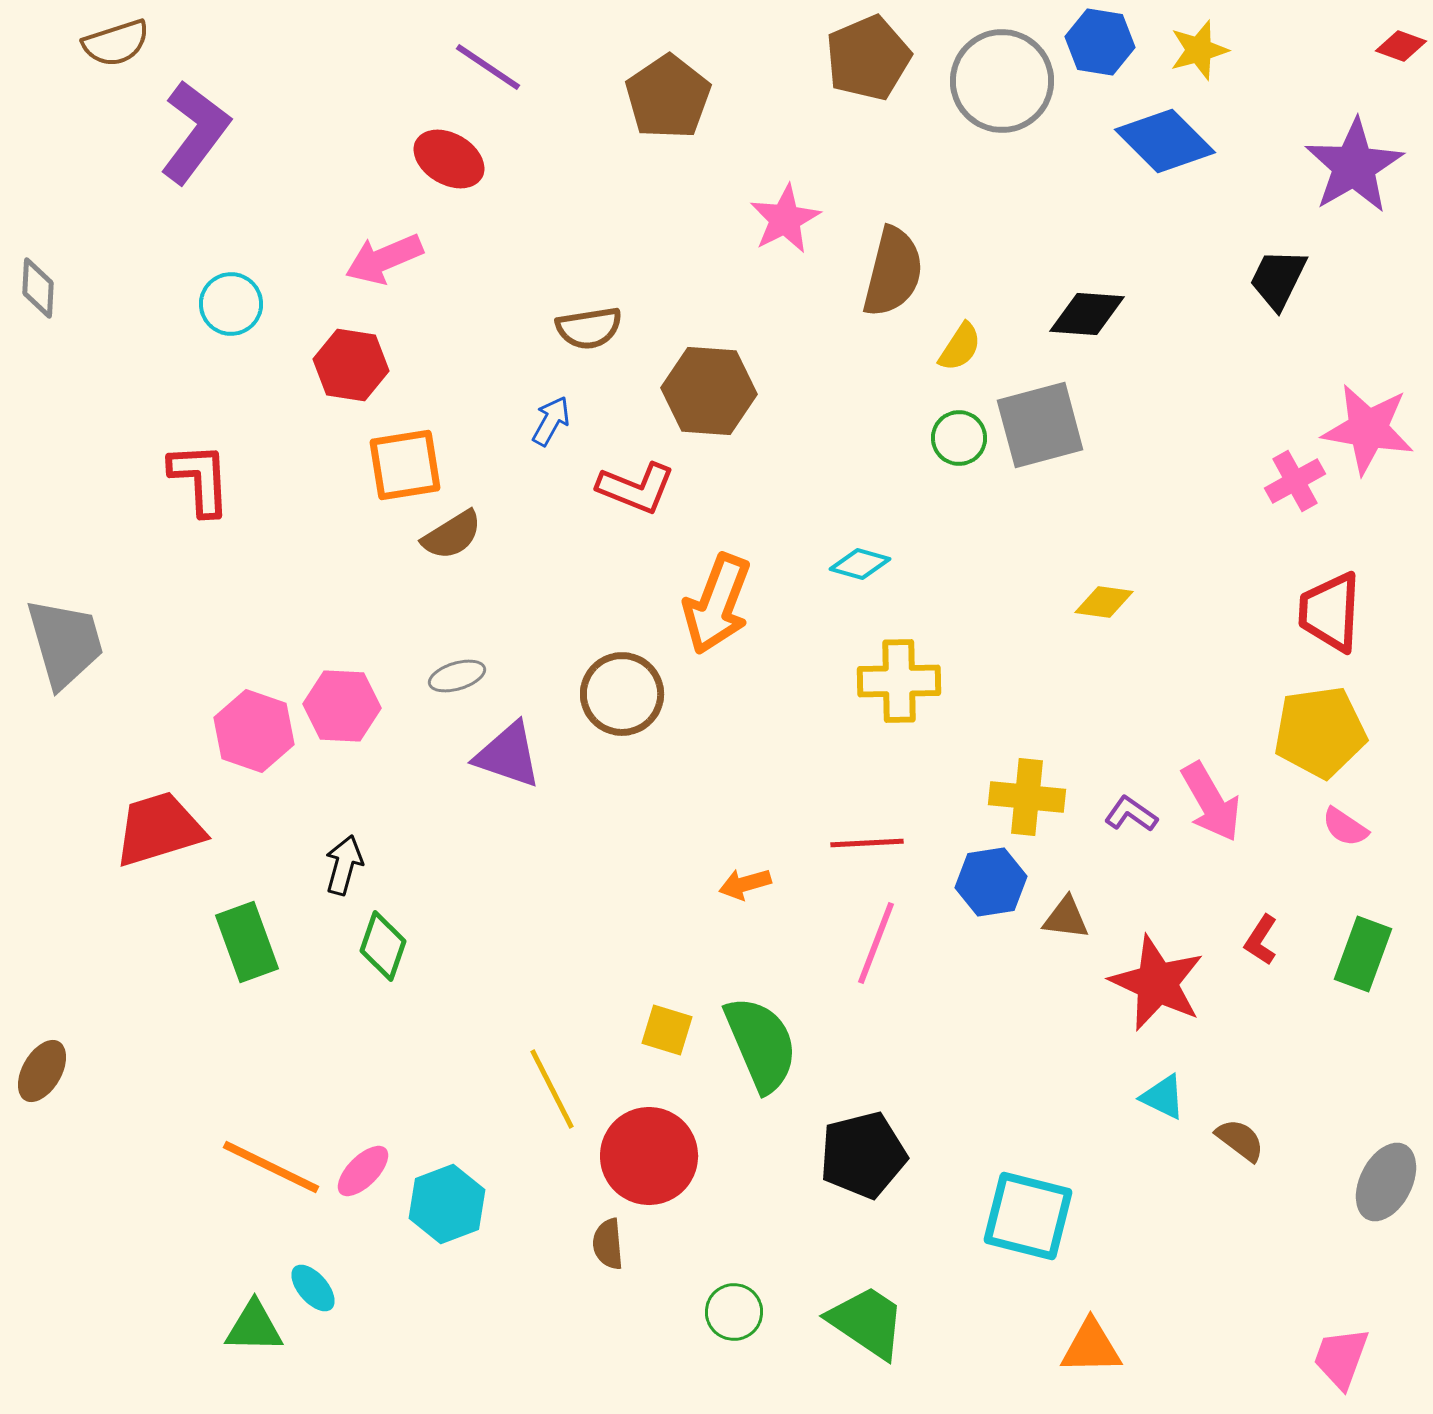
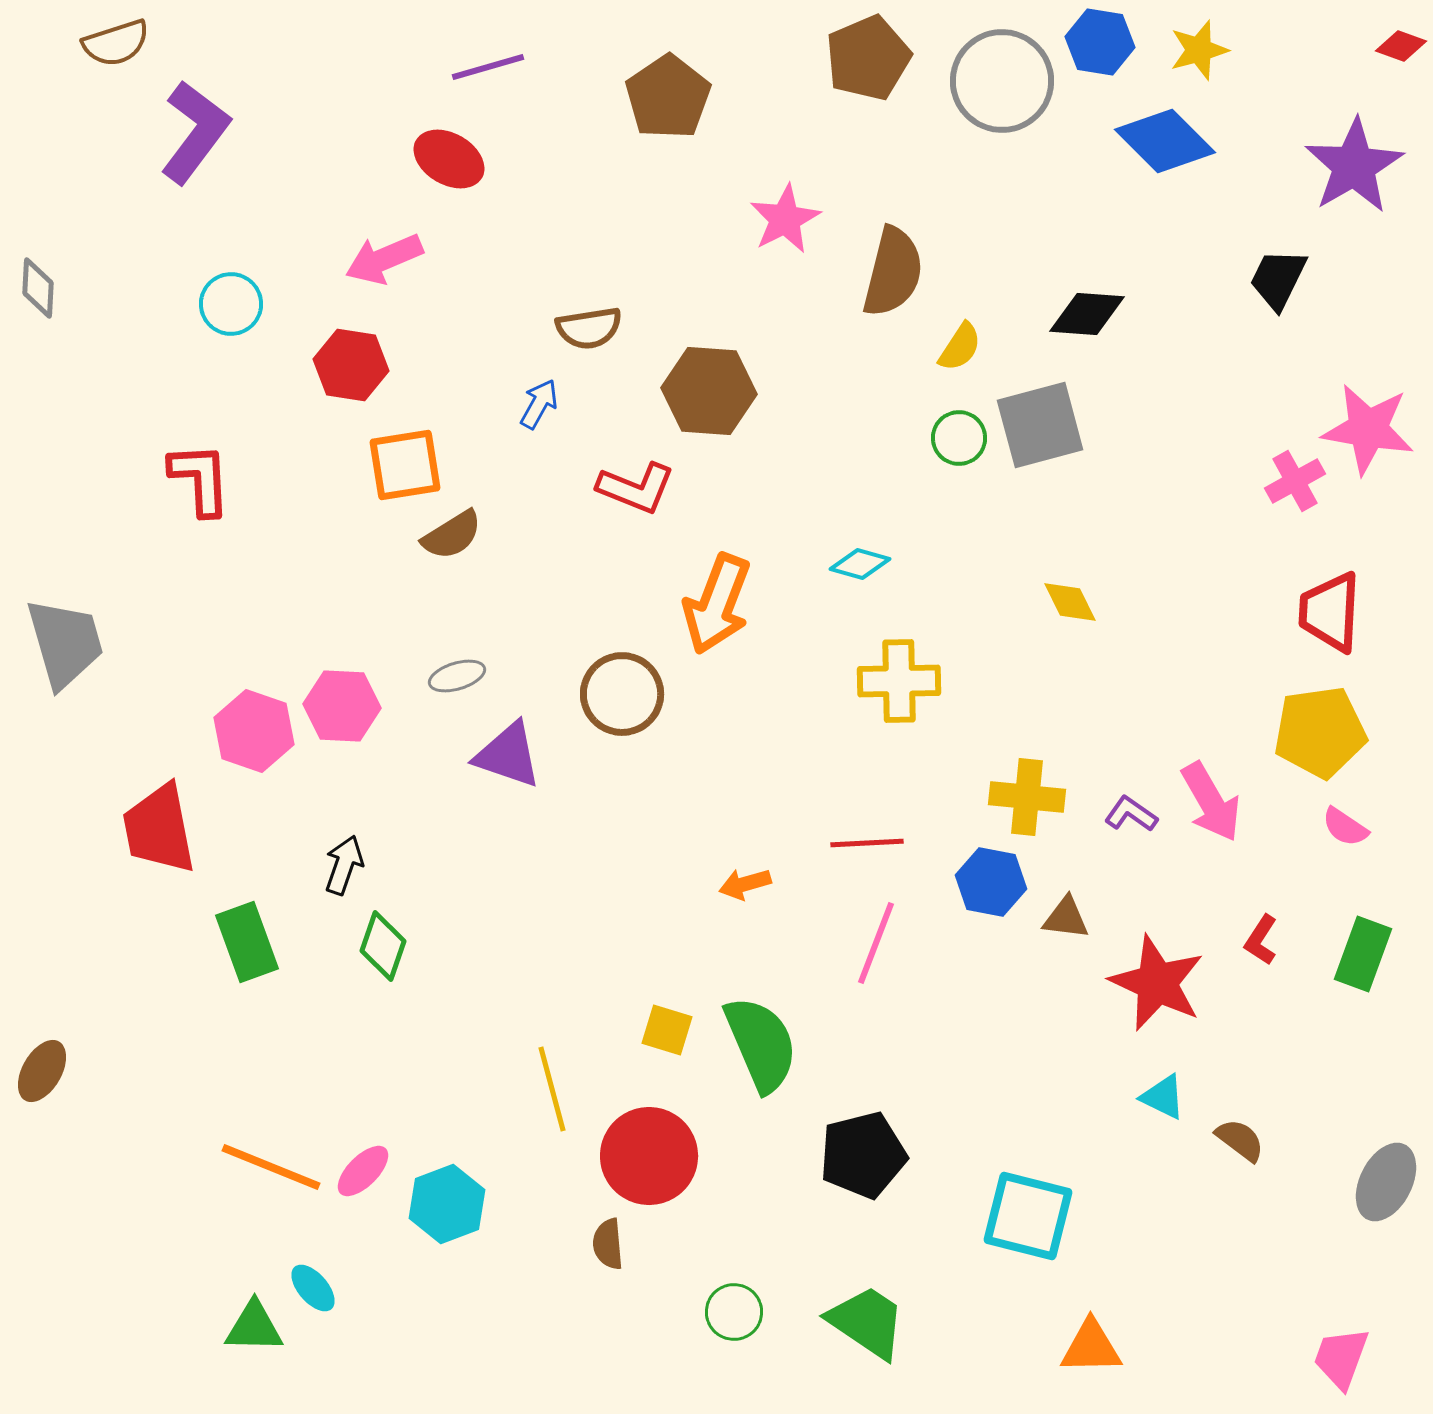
purple line at (488, 67): rotated 50 degrees counterclockwise
blue arrow at (551, 421): moved 12 px left, 17 px up
yellow diamond at (1104, 602): moved 34 px left; rotated 56 degrees clockwise
red trapezoid at (159, 829): rotated 84 degrees counterclockwise
black arrow at (344, 865): rotated 4 degrees clockwise
blue hexagon at (991, 882): rotated 20 degrees clockwise
yellow line at (552, 1089): rotated 12 degrees clockwise
orange line at (271, 1167): rotated 4 degrees counterclockwise
